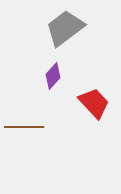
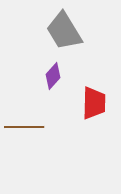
gray trapezoid: moved 1 px left, 3 px down; rotated 84 degrees counterclockwise
red trapezoid: rotated 44 degrees clockwise
